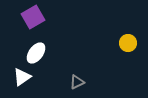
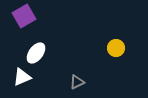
purple square: moved 9 px left, 1 px up
yellow circle: moved 12 px left, 5 px down
white triangle: rotated 12 degrees clockwise
